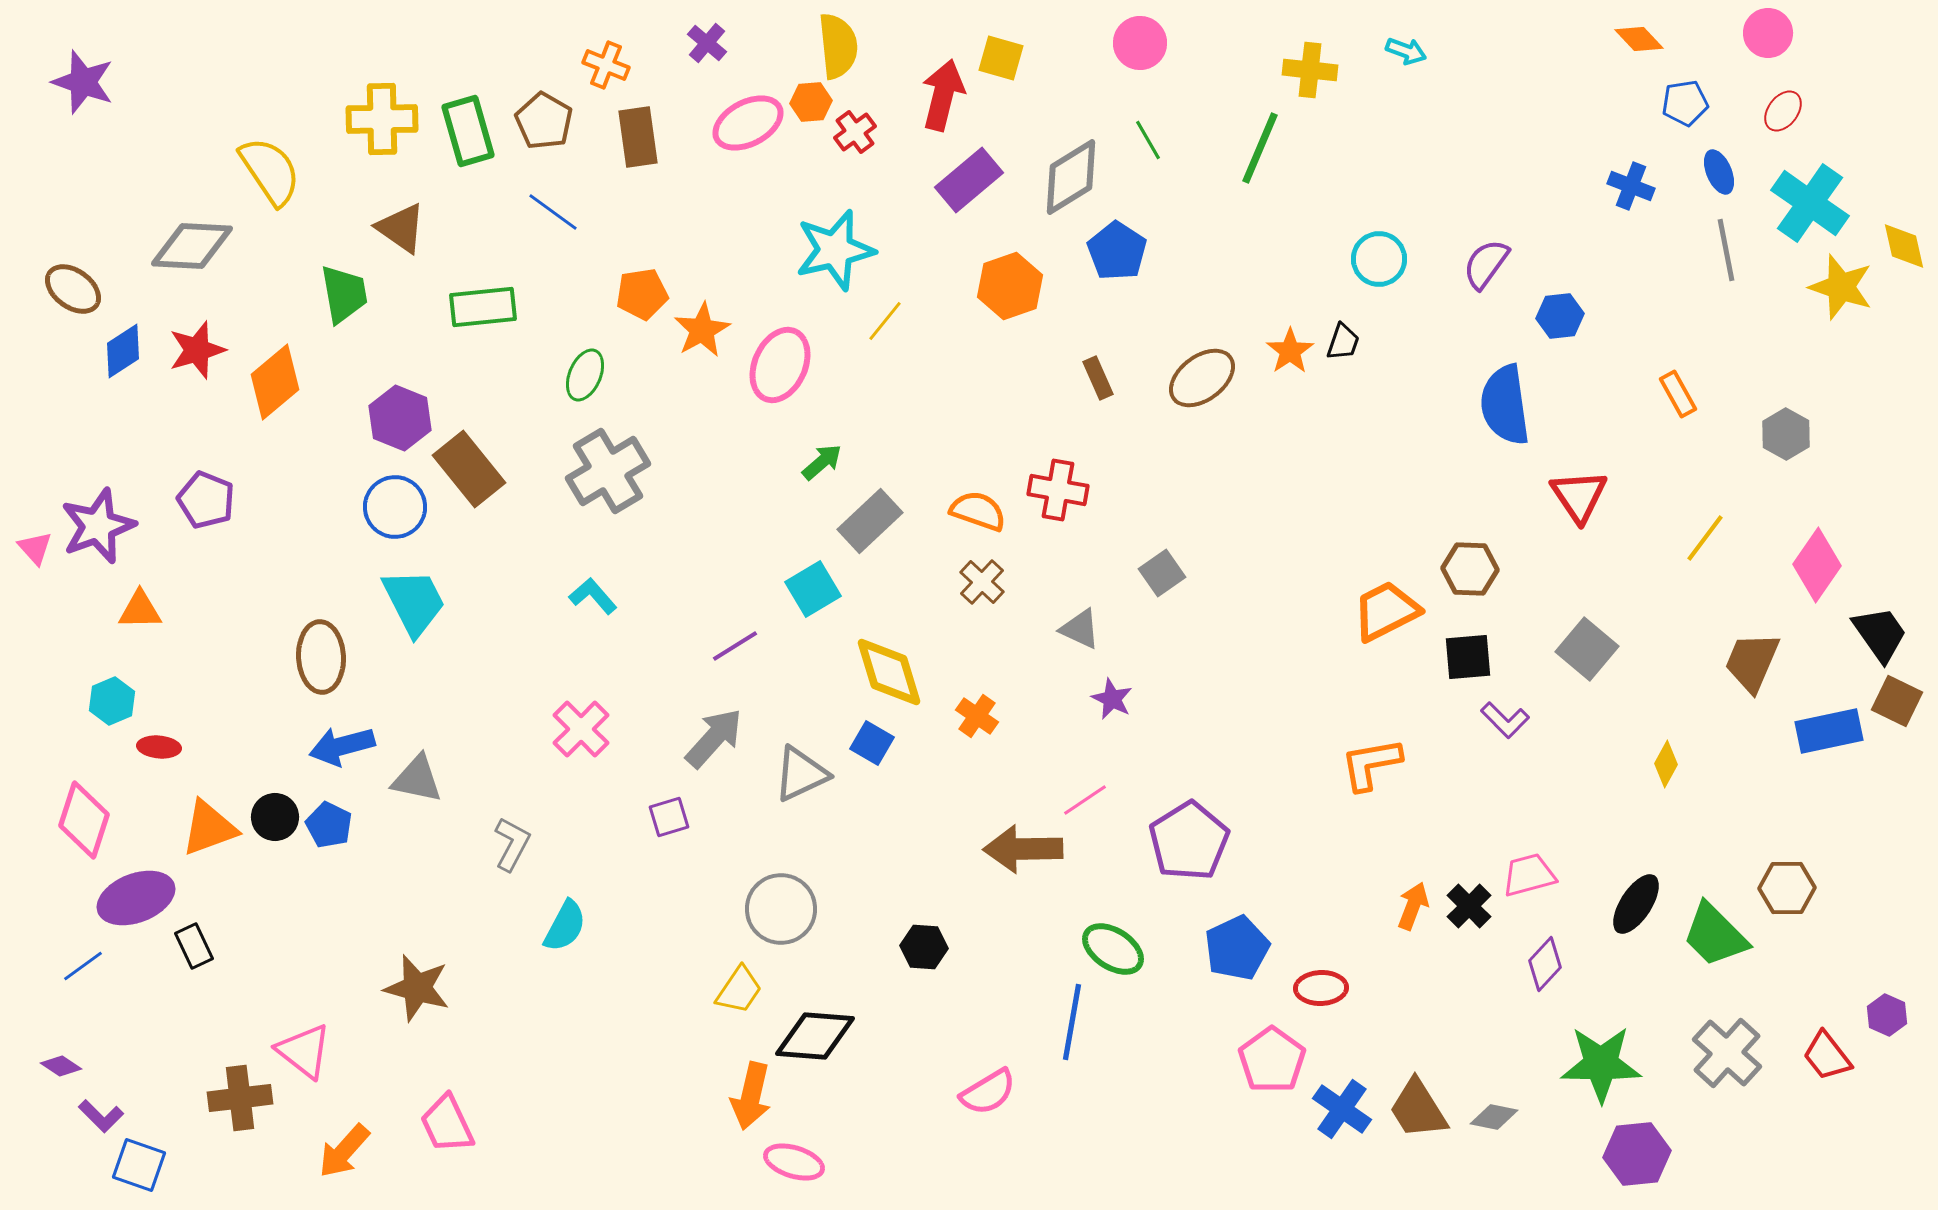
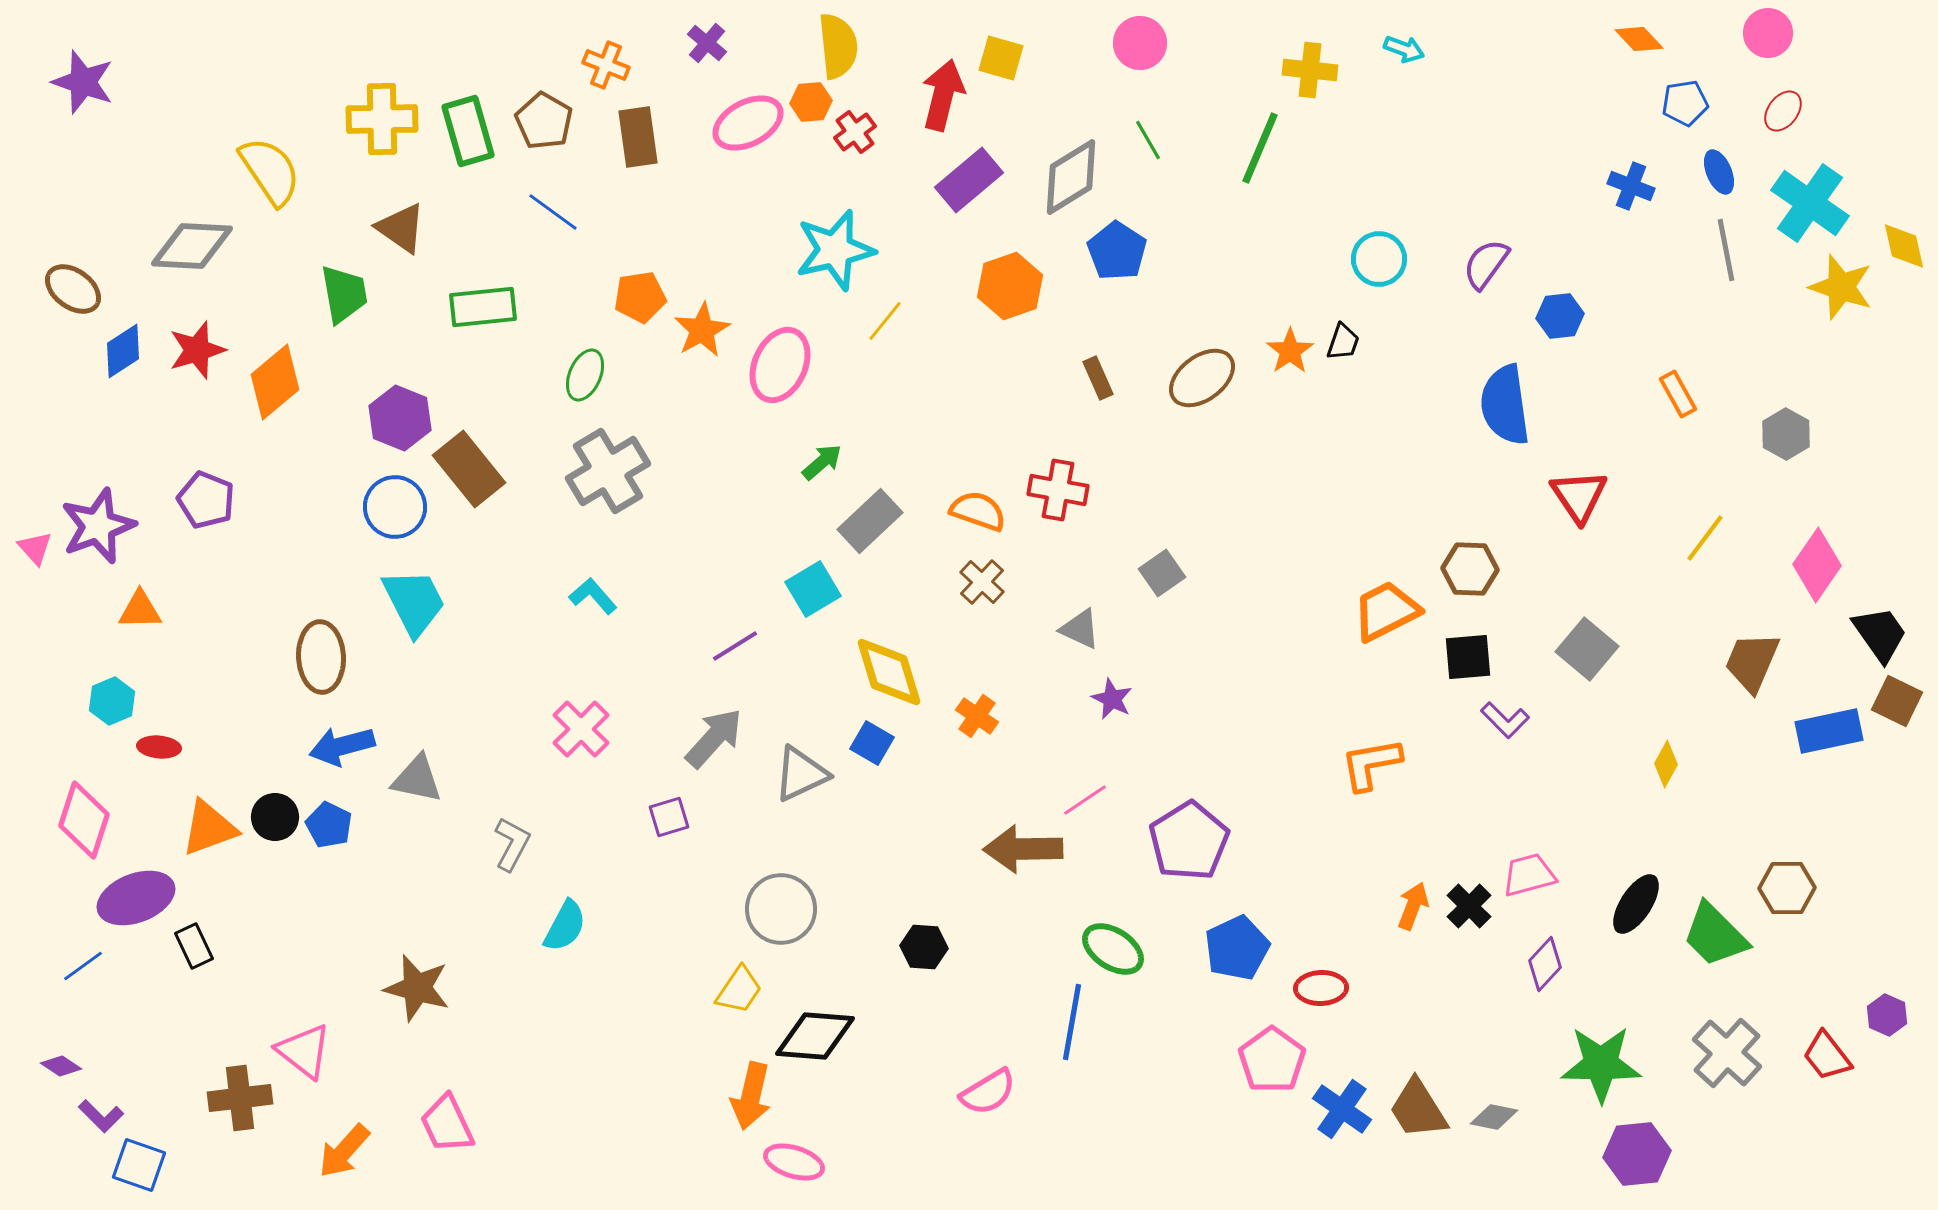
cyan arrow at (1406, 51): moved 2 px left, 2 px up
orange pentagon at (642, 294): moved 2 px left, 3 px down
